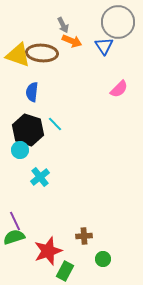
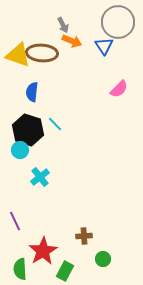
green semicircle: moved 6 px right, 32 px down; rotated 75 degrees counterclockwise
red star: moved 5 px left; rotated 12 degrees counterclockwise
